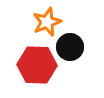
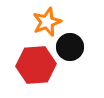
red hexagon: moved 1 px left; rotated 6 degrees counterclockwise
